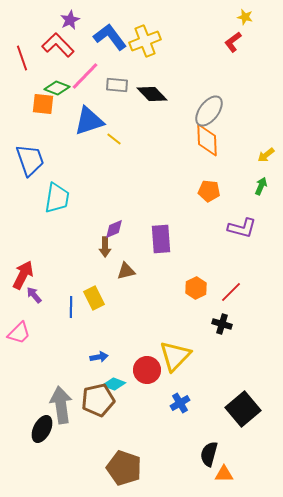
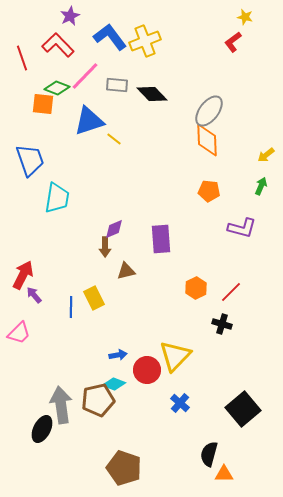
purple star at (70, 20): moved 4 px up
blue arrow at (99, 357): moved 19 px right, 2 px up
blue cross at (180, 403): rotated 18 degrees counterclockwise
